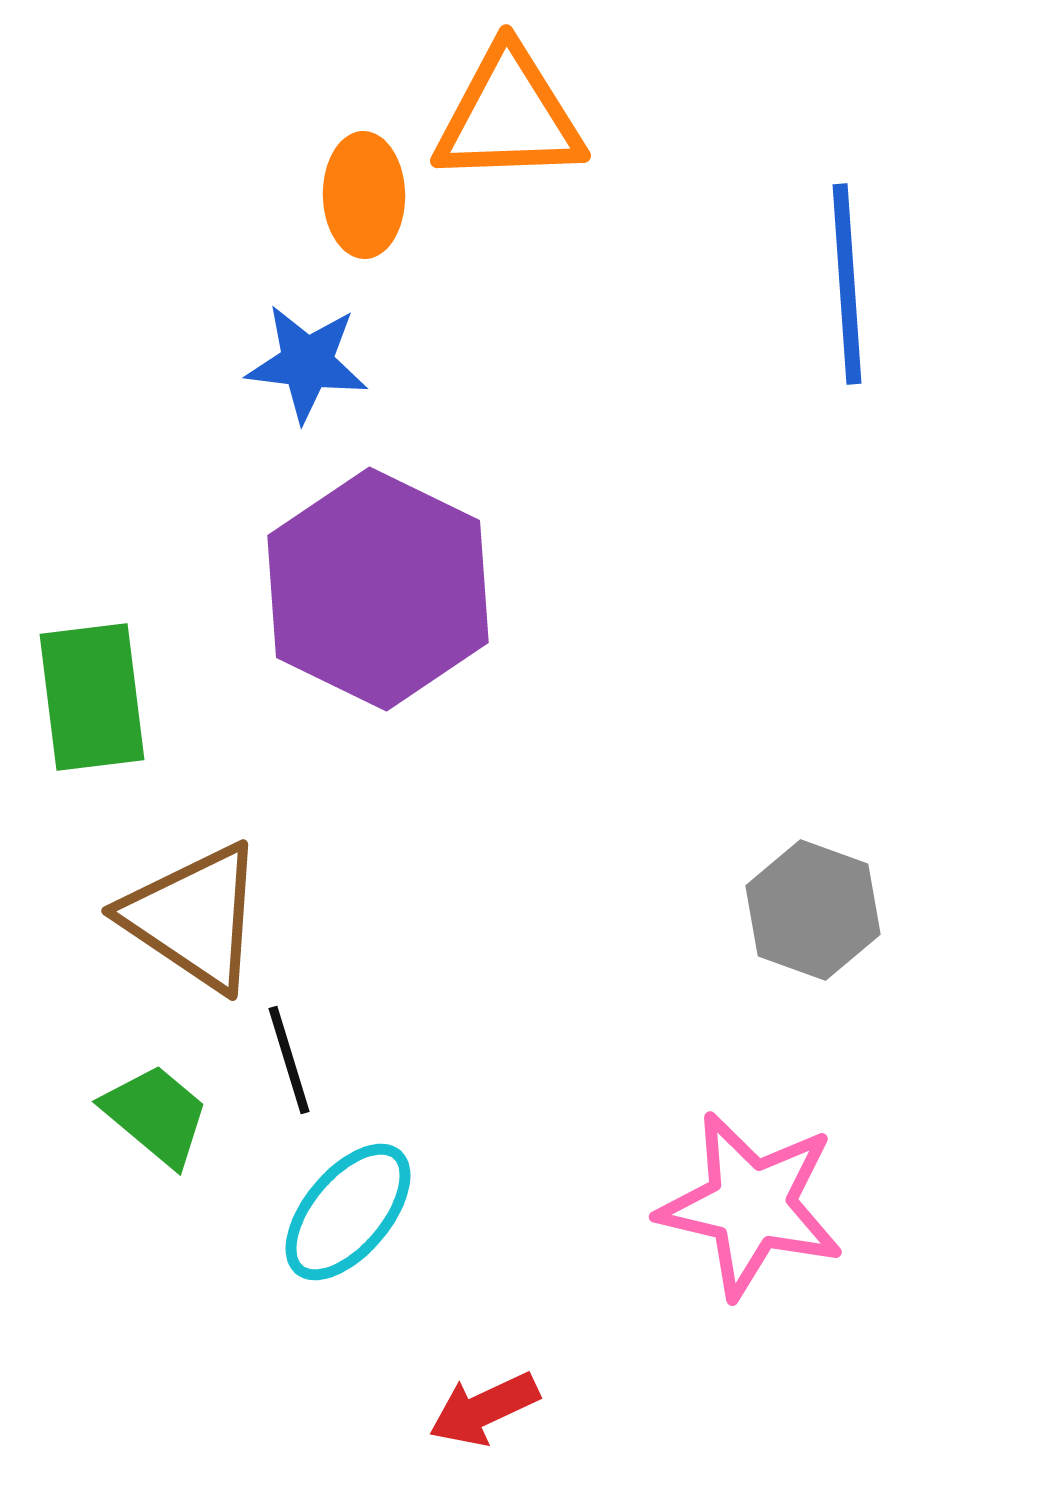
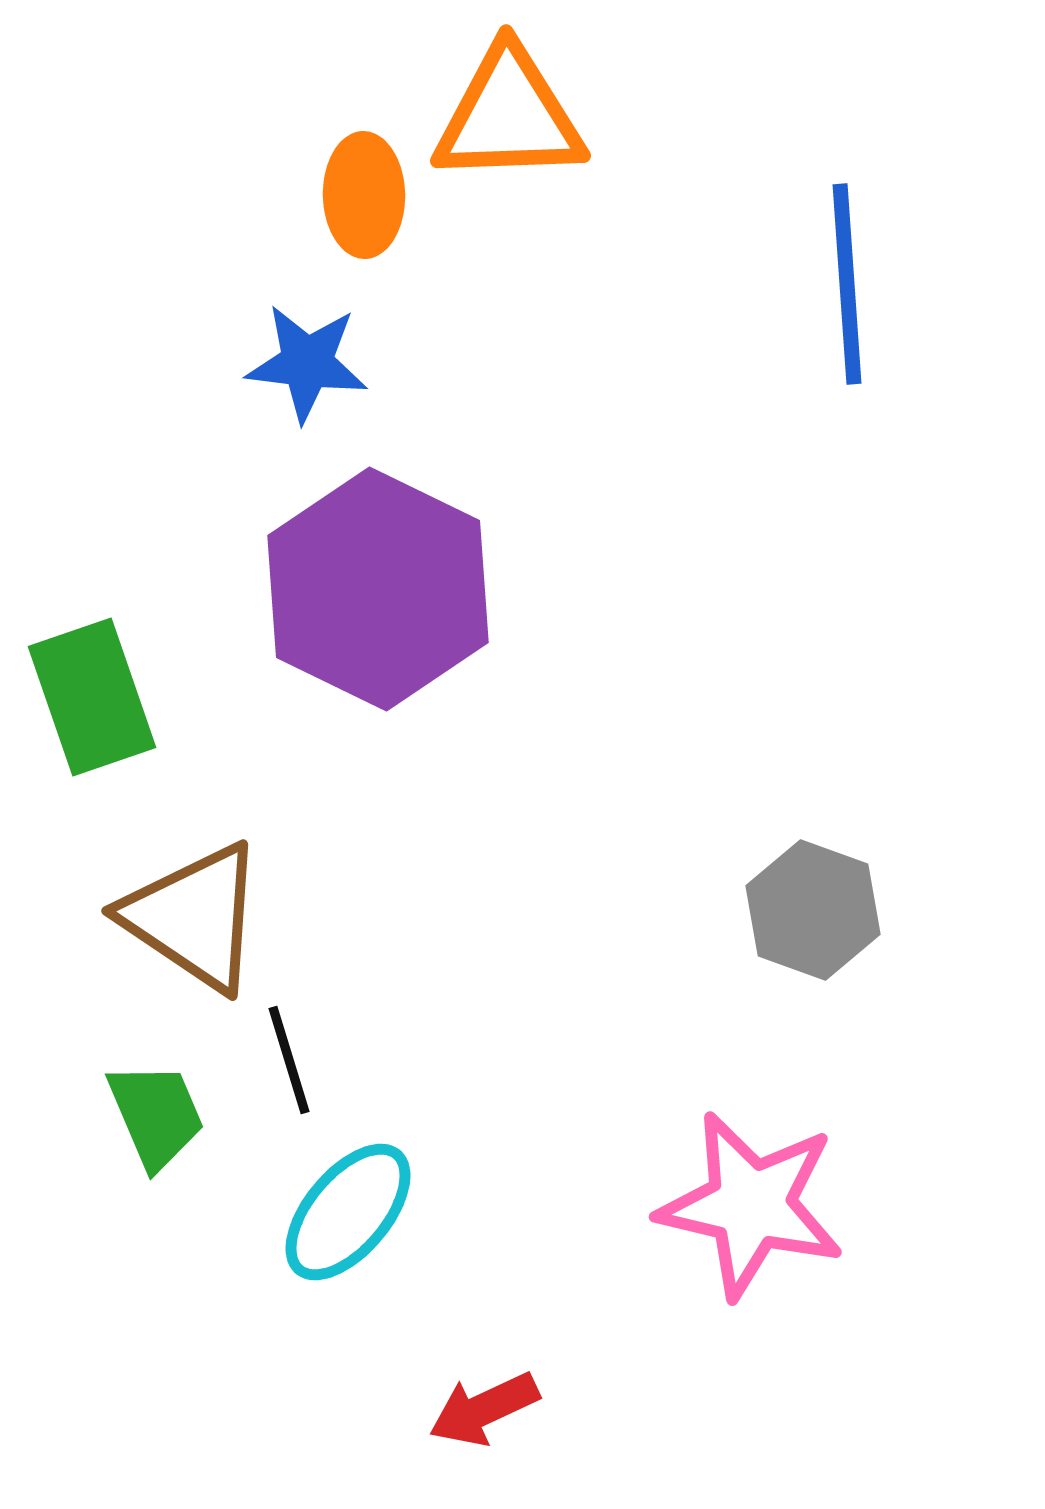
green rectangle: rotated 12 degrees counterclockwise
green trapezoid: rotated 27 degrees clockwise
